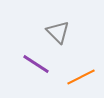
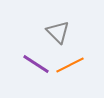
orange line: moved 11 px left, 12 px up
